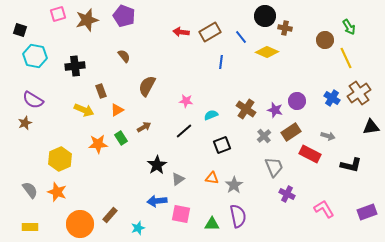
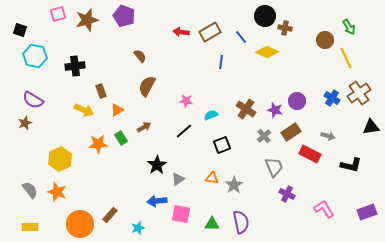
brown semicircle at (124, 56): moved 16 px right
purple semicircle at (238, 216): moved 3 px right, 6 px down
